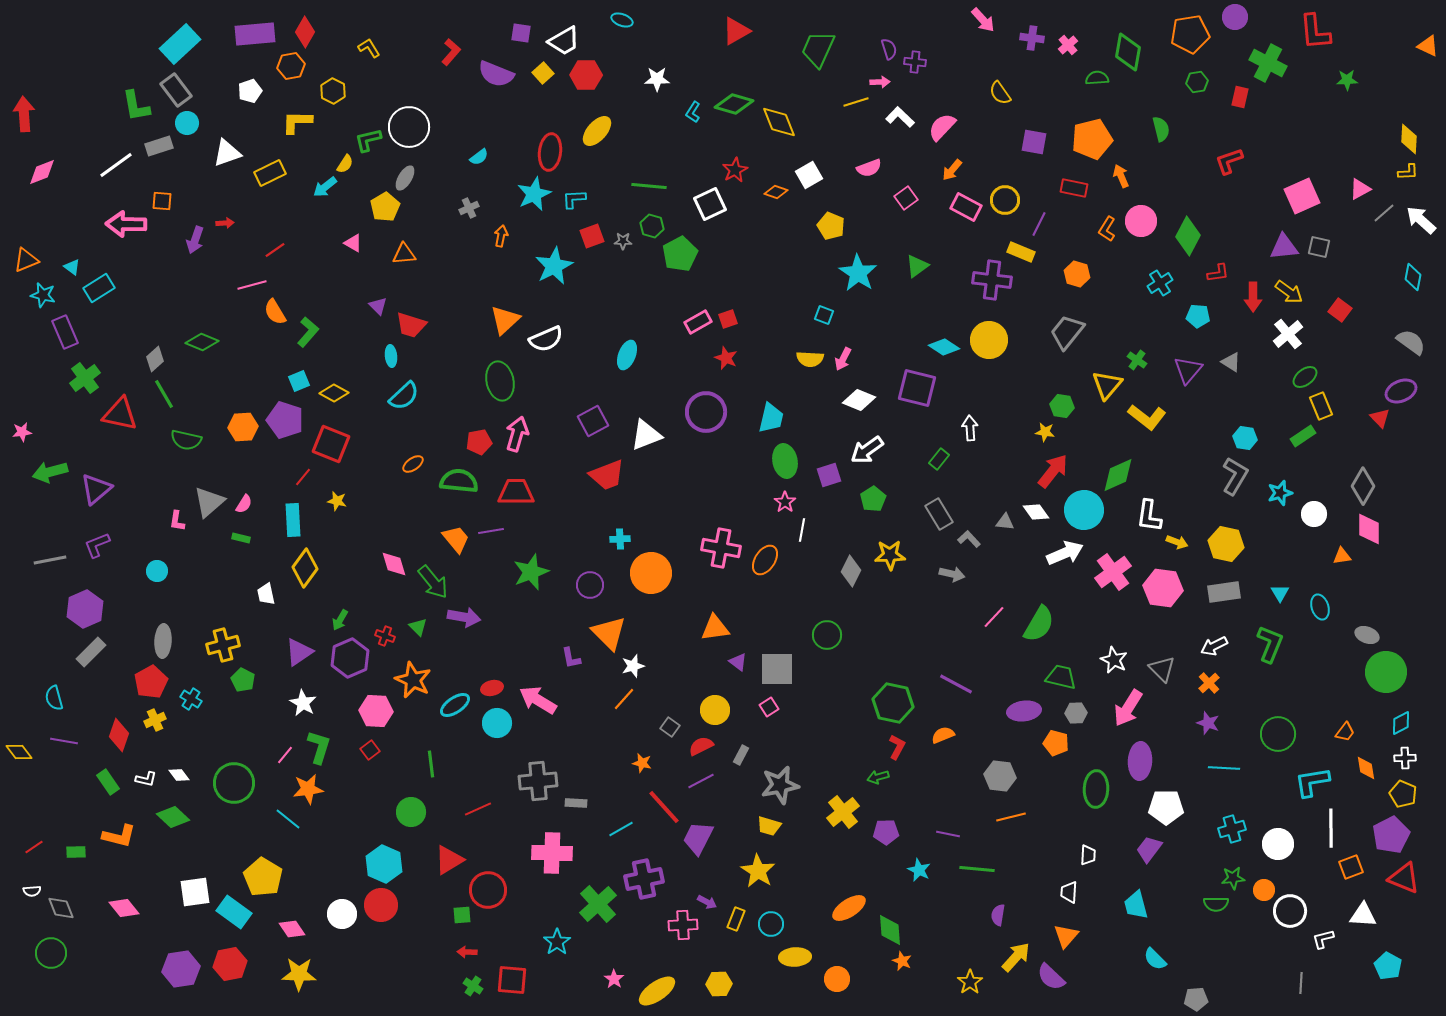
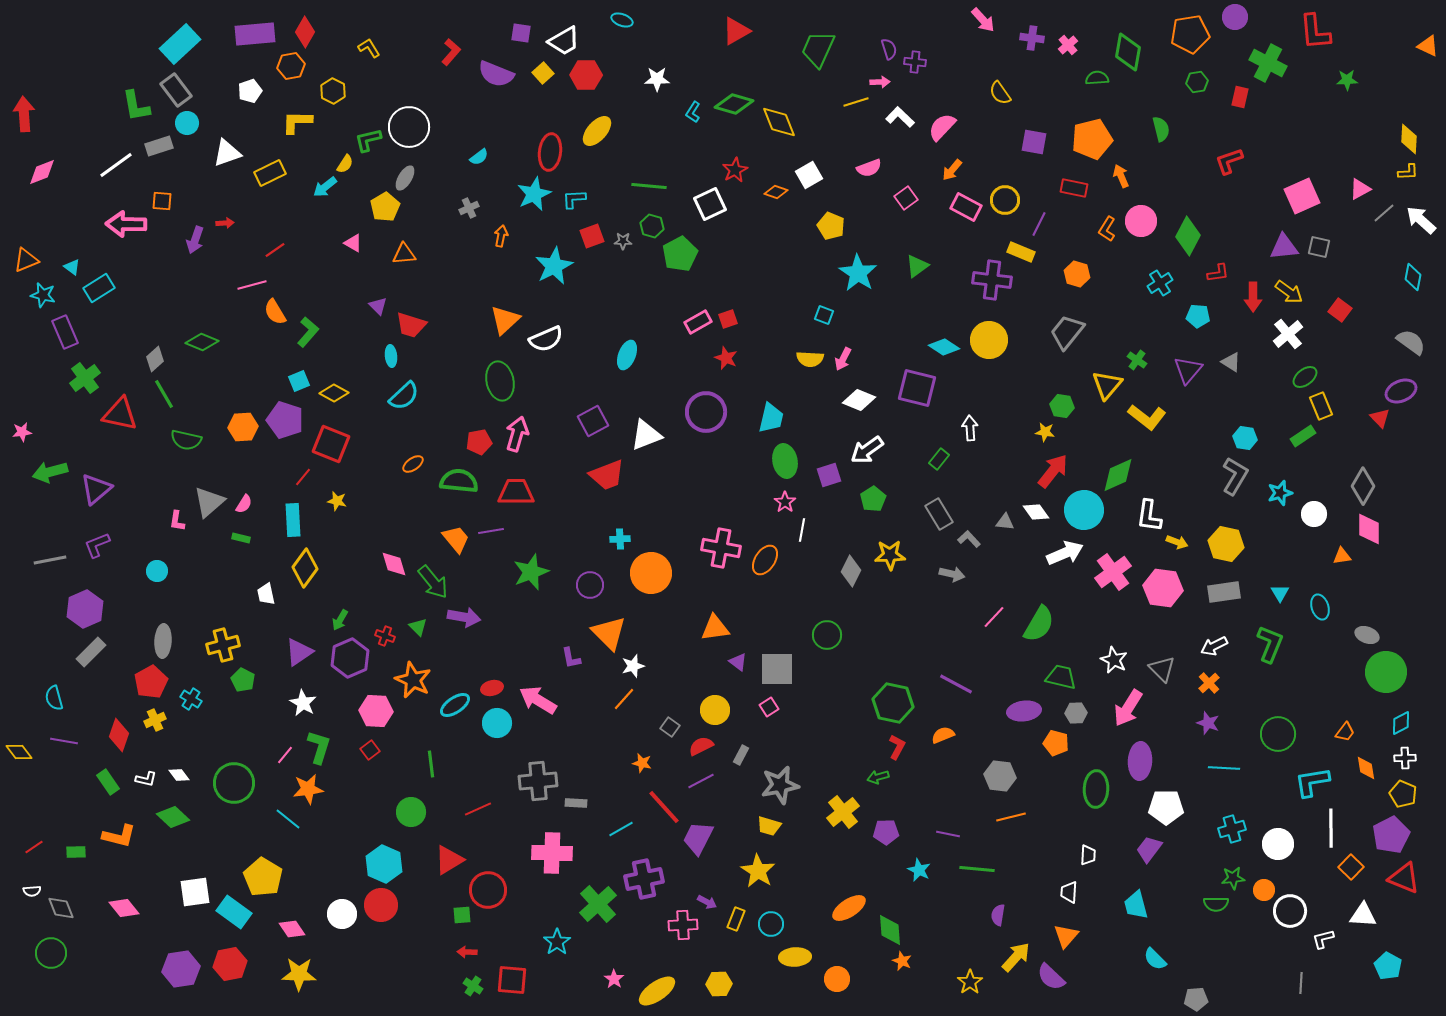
orange square at (1351, 867): rotated 25 degrees counterclockwise
